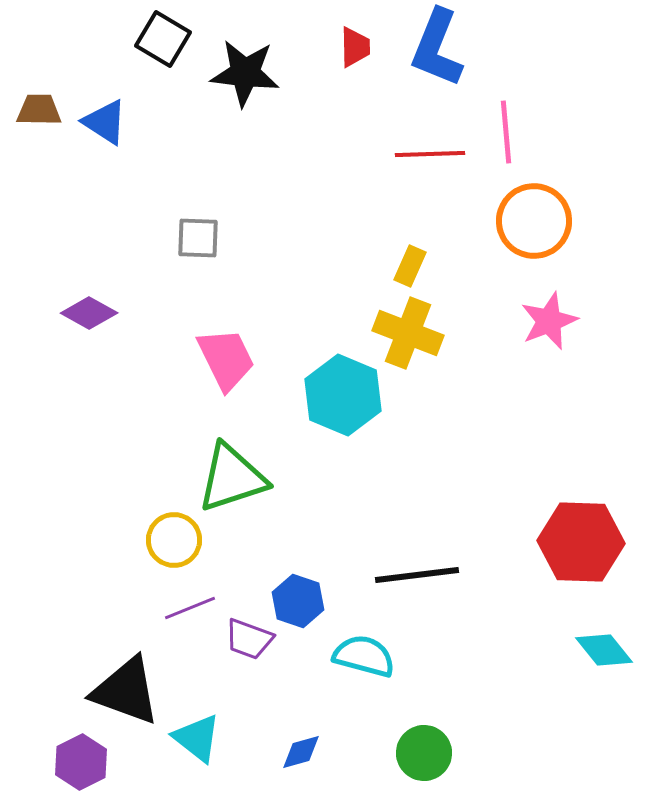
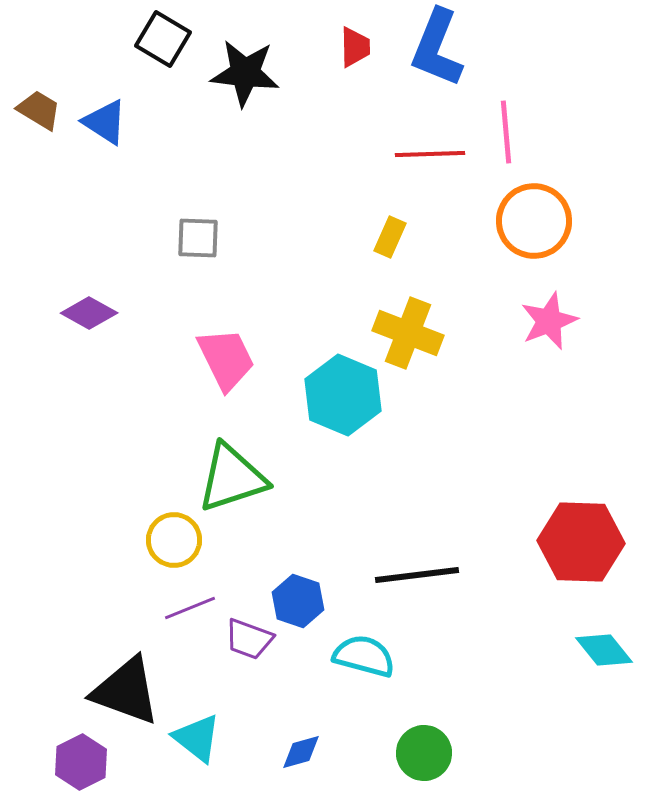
brown trapezoid: rotated 30 degrees clockwise
yellow rectangle: moved 20 px left, 29 px up
